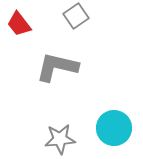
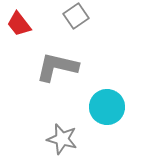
cyan circle: moved 7 px left, 21 px up
gray star: moved 2 px right; rotated 20 degrees clockwise
